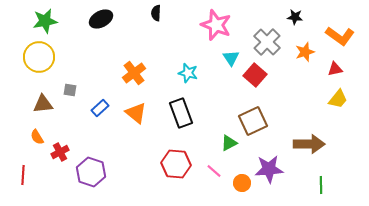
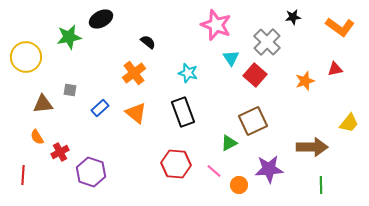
black semicircle: moved 8 px left, 29 px down; rotated 126 degrees clockwise
black star: moved 2 px left; rotated 14 degrees counterclockwise
green star: moved 24 px right, 16 px down
orange L-shape: moved 9 px up
orange star: moved 29 px down
yellow circle: moved 13 px left
yellow trapezoid: moved 11 px right, 24 px down
black rectangle: moved 2 px right, 1 px up
brown arrow: moved 3 px right, 3 px down
orange circle: moved 3 px left, 2 px down
